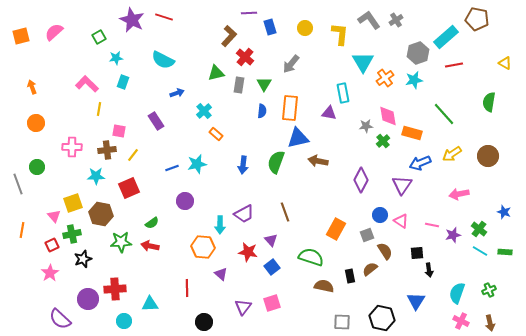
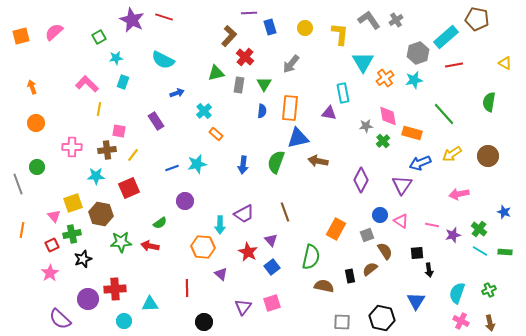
green semicircle at (152, 223): moved 8 px right
red star at (248, 252): rotated 18 degrees clockwise
green semicircle at (311, 257): rotated 85 degrees clockwise
